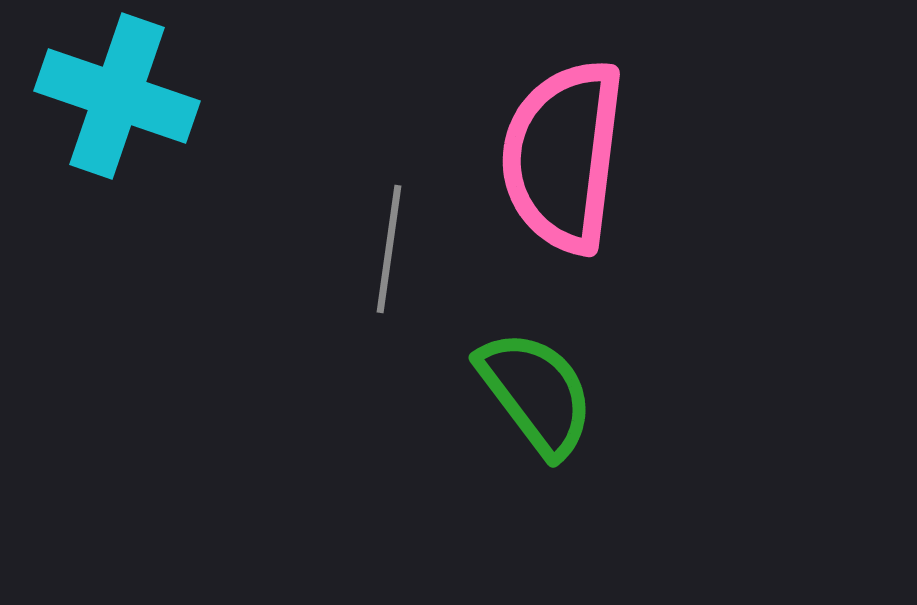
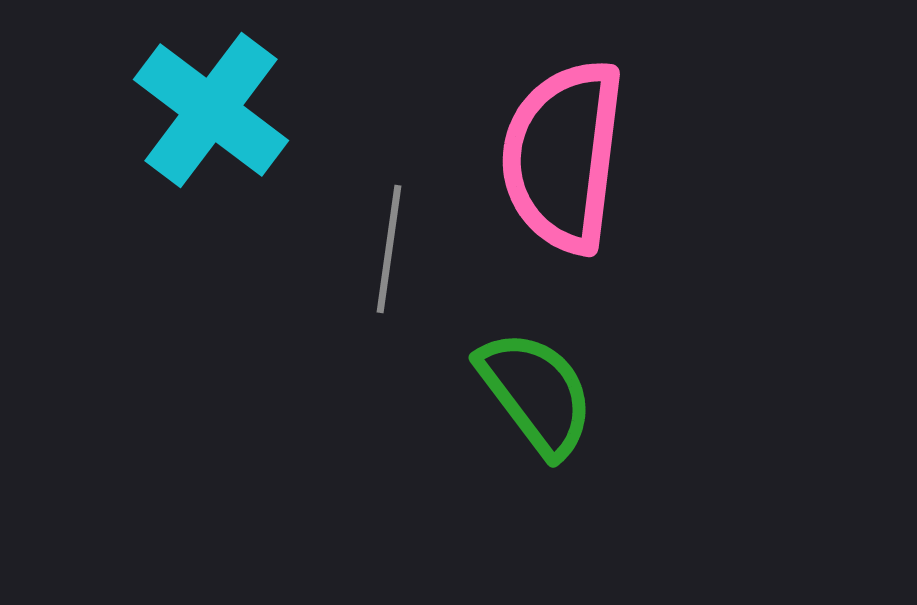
cyan cross: moved 94 px right, 14 px down; rotated 18 degrees clockwise
